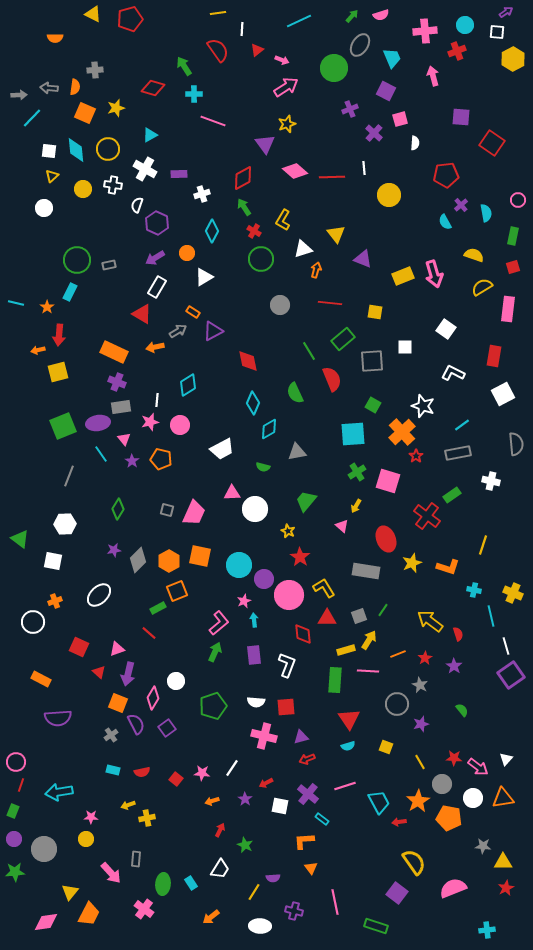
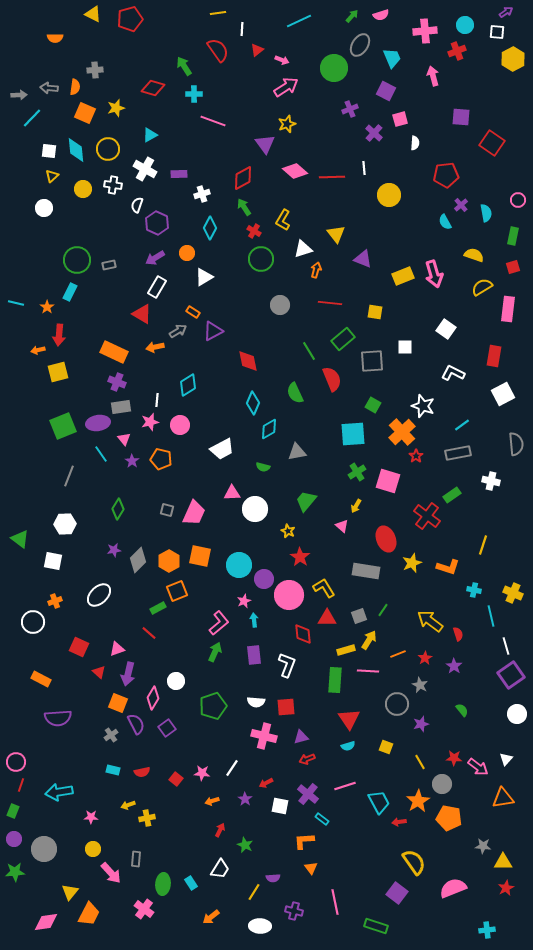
cyan diamond at (212, 231): moved 2 px left, 3 px up
white circle at (473, 798): moved 44 px right, 84 px up
yellow circle at (86, 839): moved 7 px right, 10 px down
